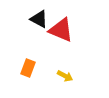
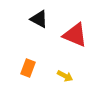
red triangle: moved 14 px right, 5 px down
